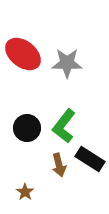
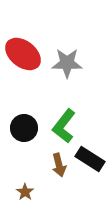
black circle: moved 3 px left
